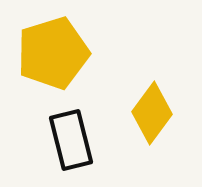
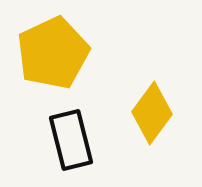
yellow pentagon: rotated 8 degrees counterclockwise
